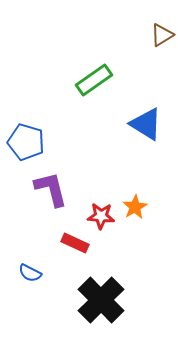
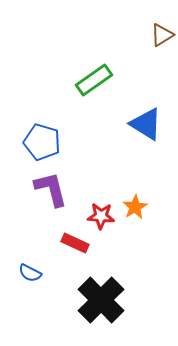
blue pentagon: moved 16 px right
